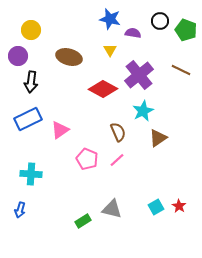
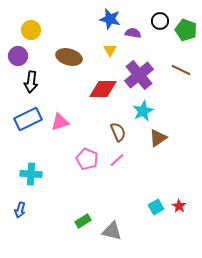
red diamond: rotated 28 degrees counterclockwise
pink triangle: moved 8 px up; rotated 18 degrees clockwise
gray triangle: moved 22 px down
